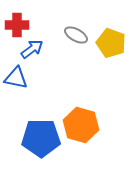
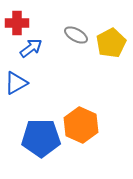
red cross: moved 2 px up
yellow pentagon: rotated 24 degrees clockwise
blue arrow: moved 1 px left, 1 px up
blue triangle: moved 5 px down; rotated 40 degrees counterclockwise
orange hexagon: rotated 8 degrees clockwise
